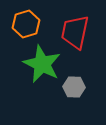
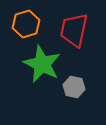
red trapezoid: moved 1 px left, 2 px up
gray hexagon: rotated 10 degrees clockwise
